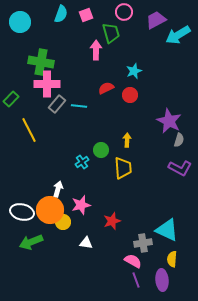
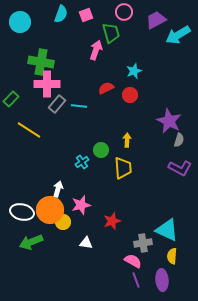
pink arrow: rotated 18 degrees clockwise
yellow line: rotated 30 degrees counterclockwise
yellow semicircle: moved 3 px up
